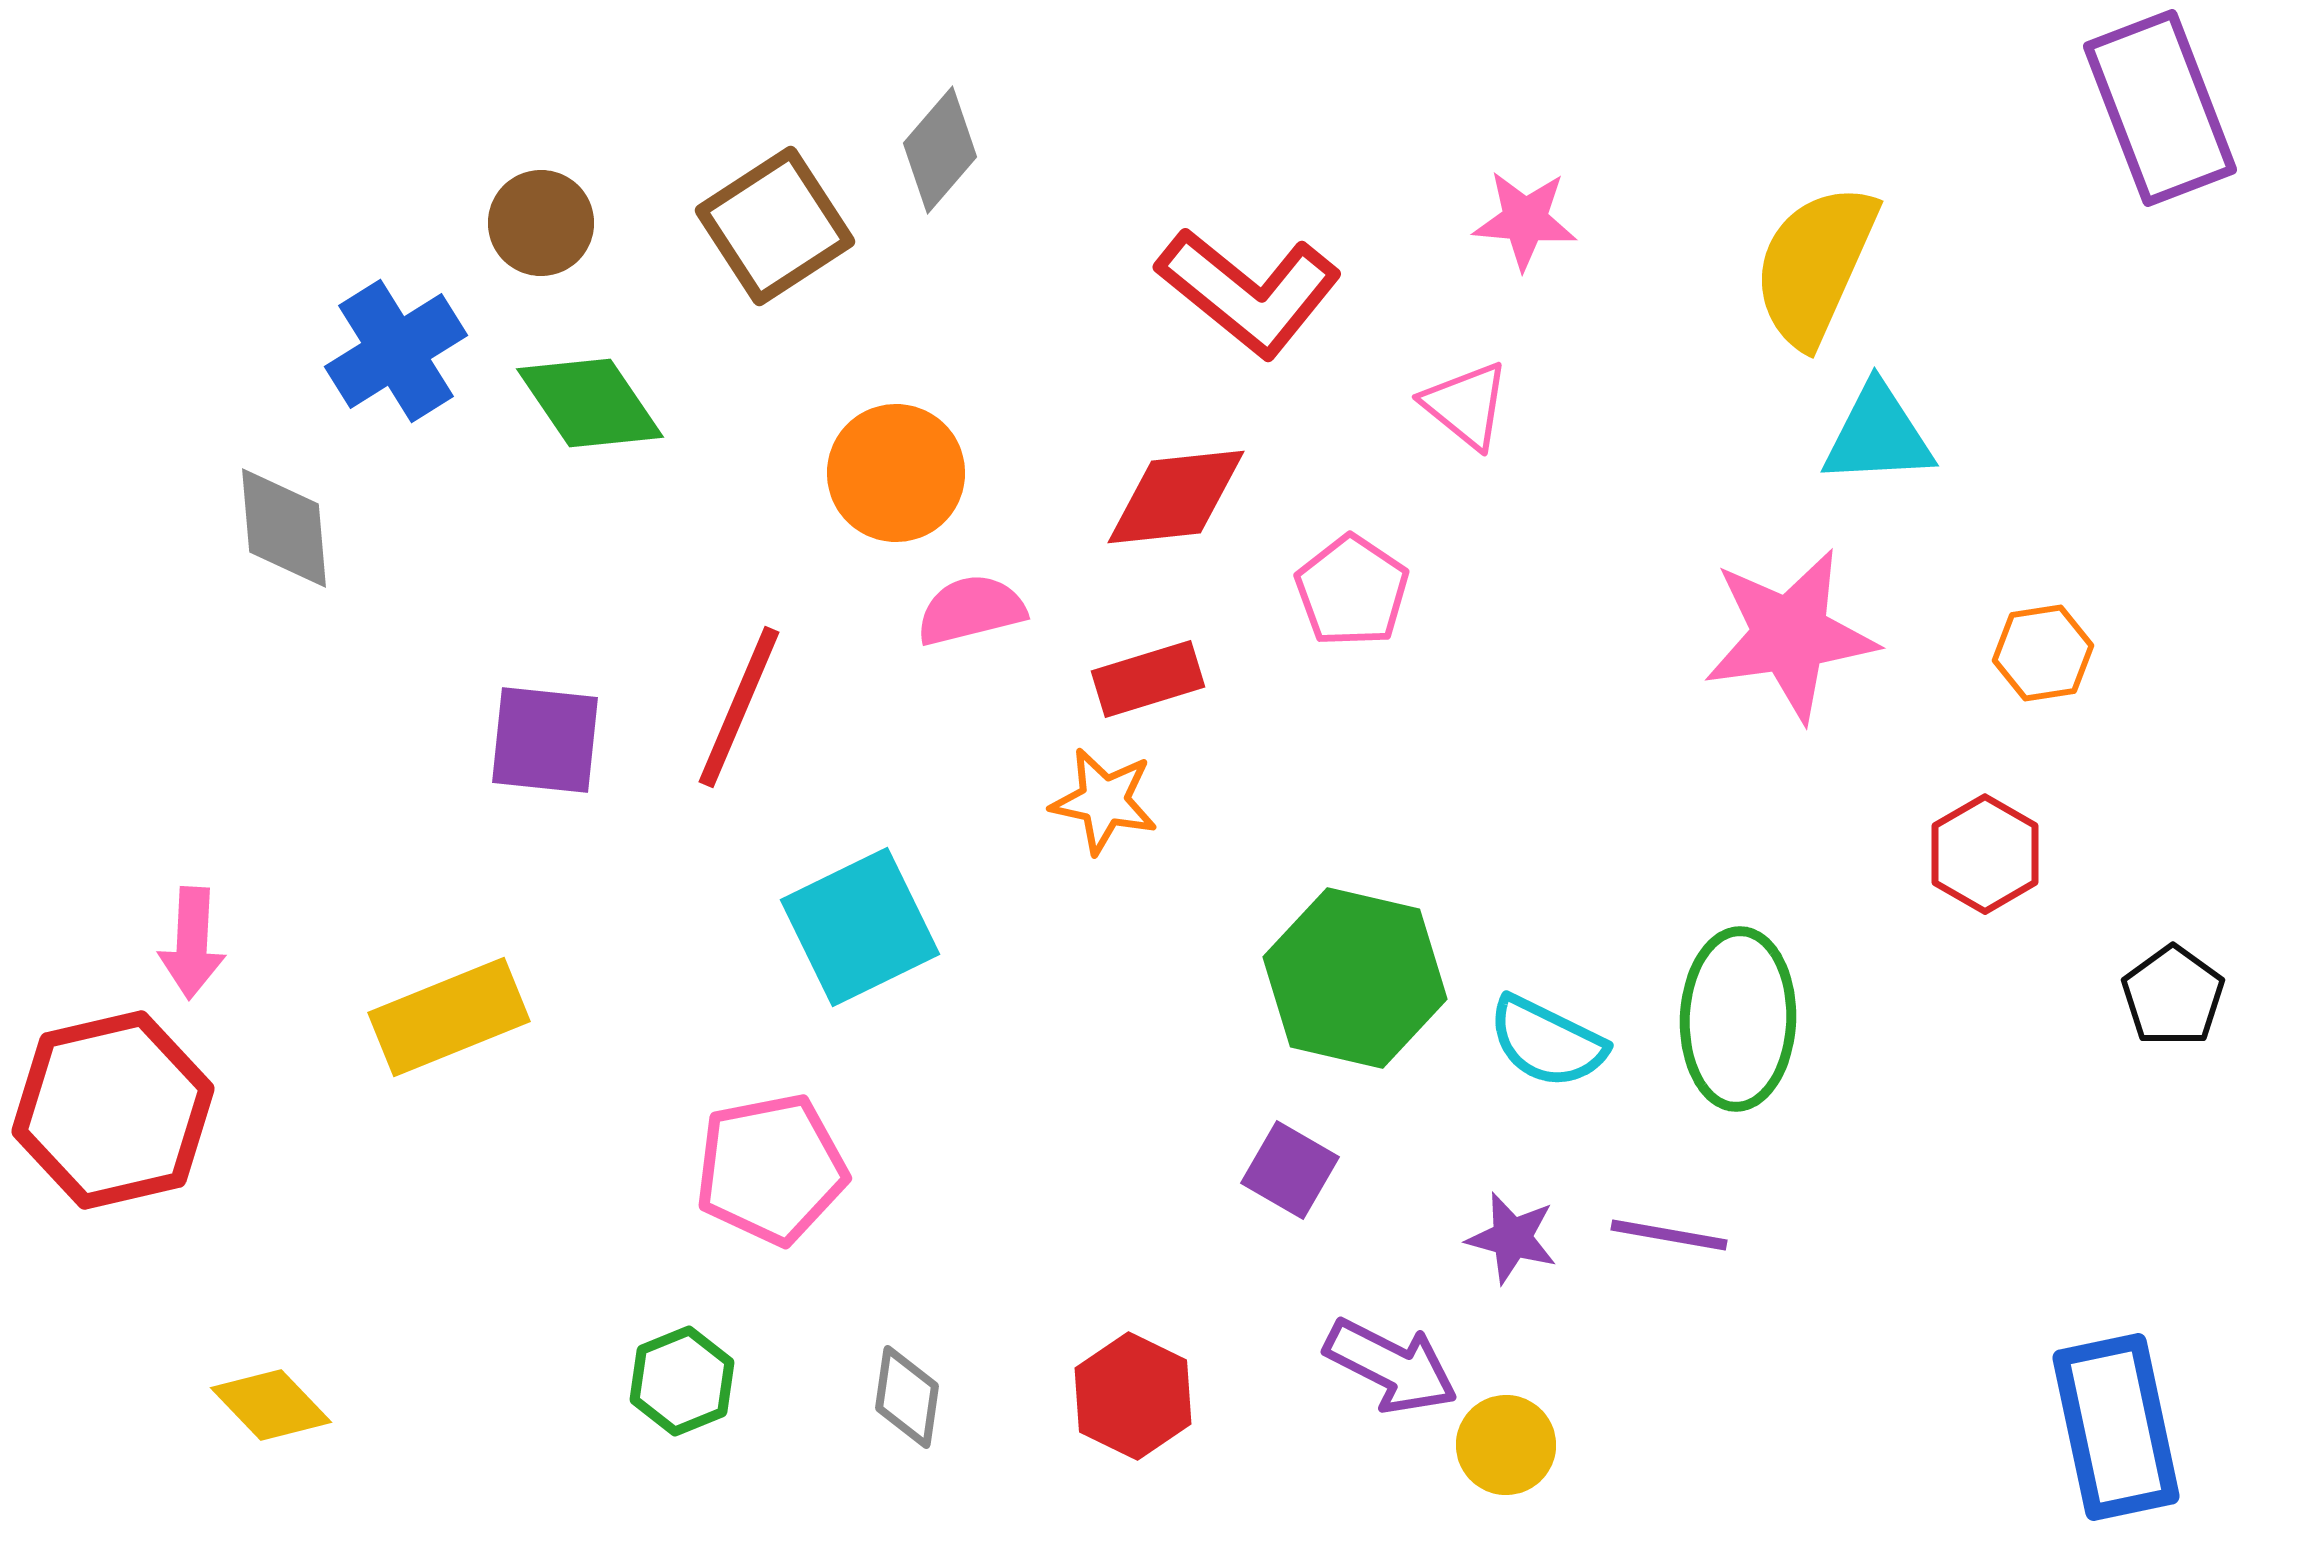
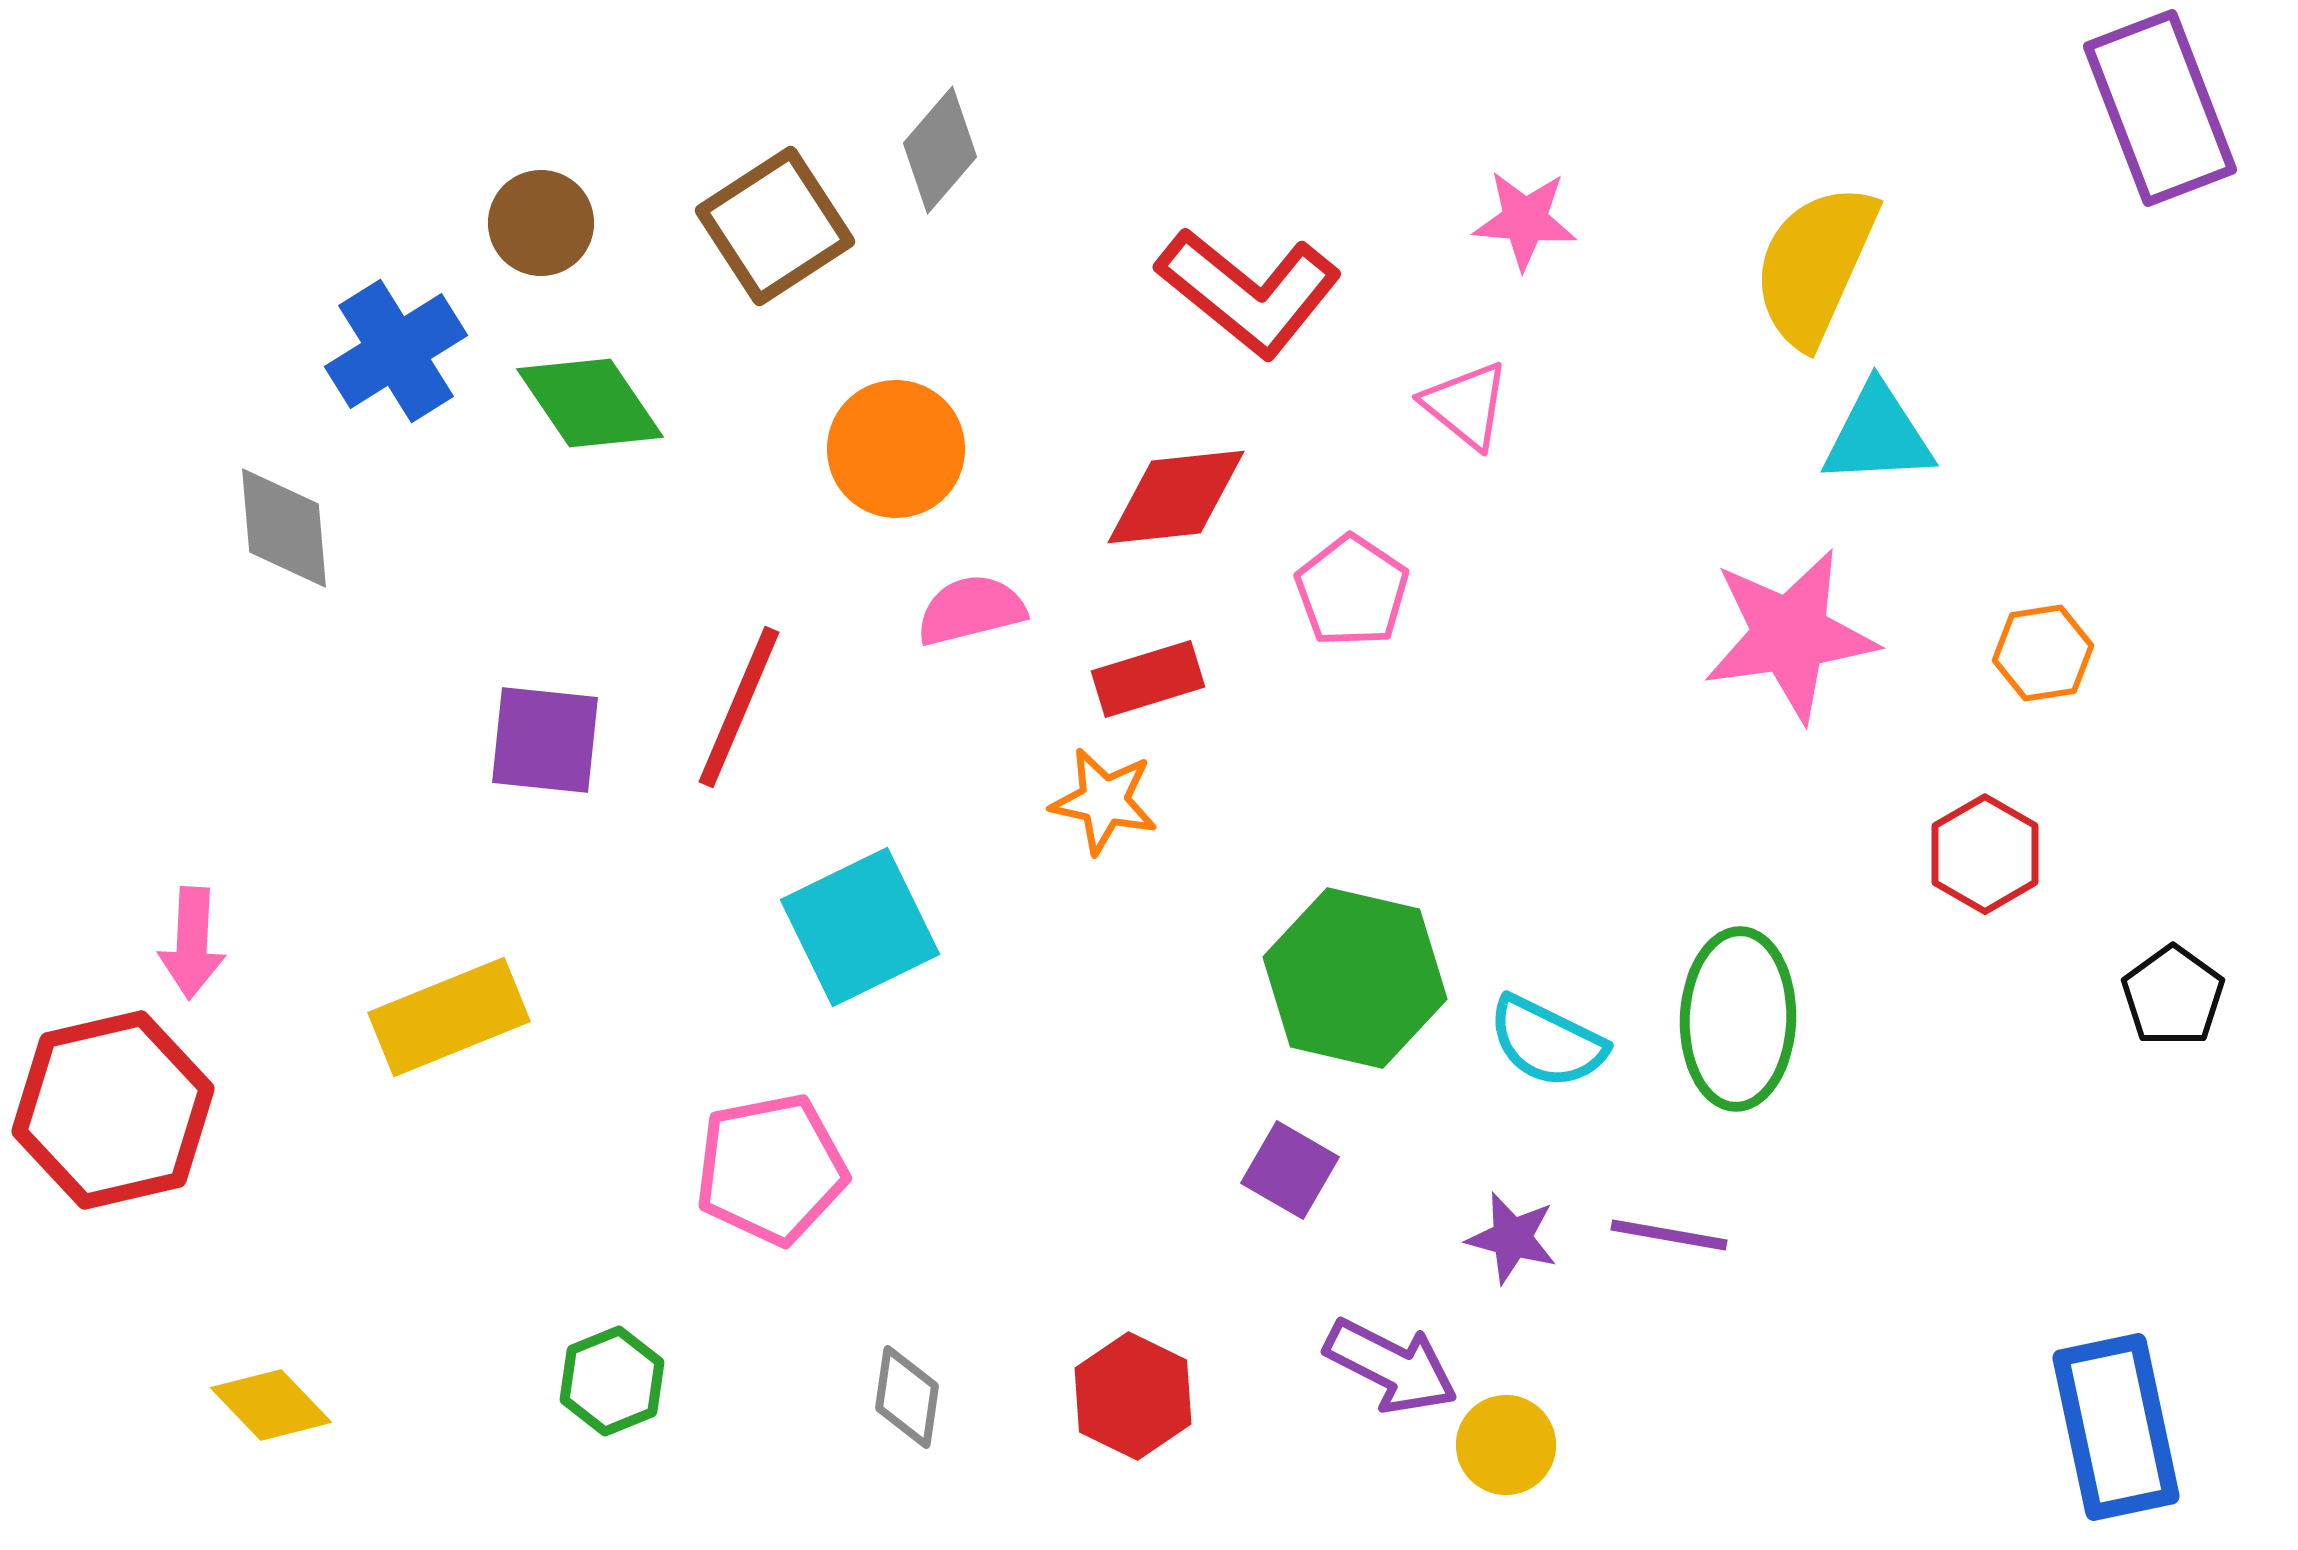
orange circle at (896, 473): moved 24 px up
green hexagon at (682, 1381): moved 70 px left
